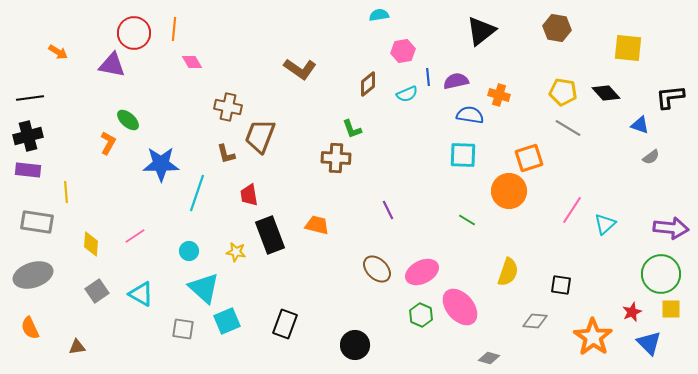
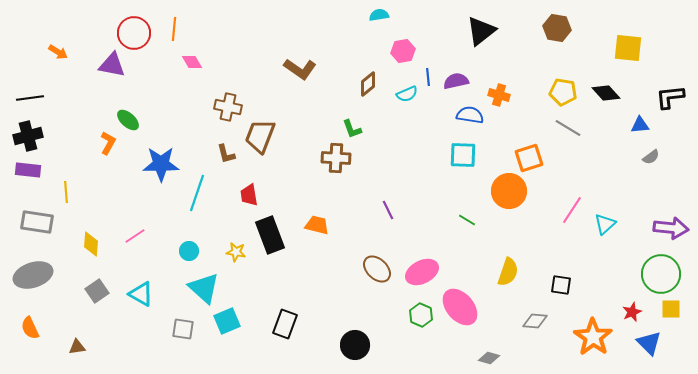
blue triangle at (640, 125): rotated 24 degrees counterclockwise
